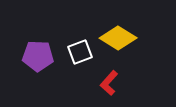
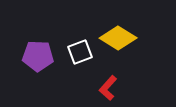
red L-shape: moved 1 px left, 5 px down
